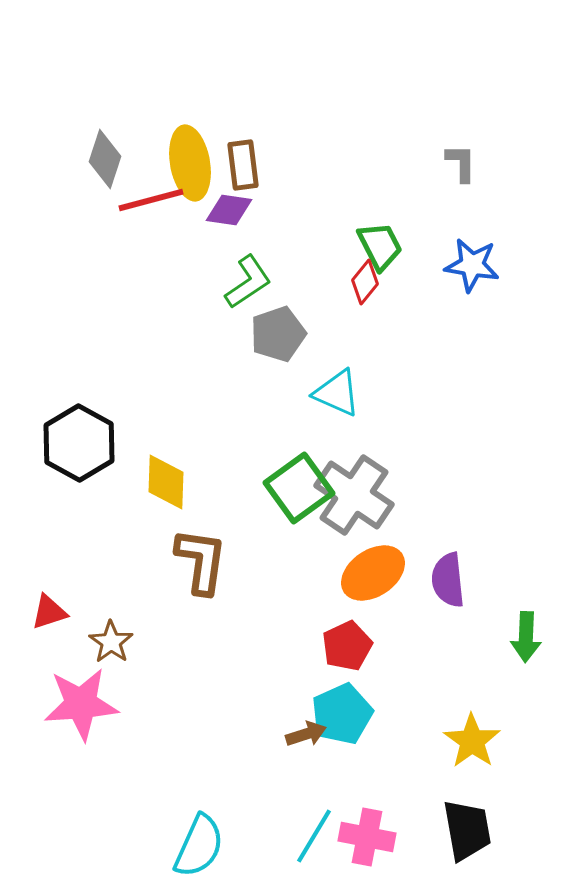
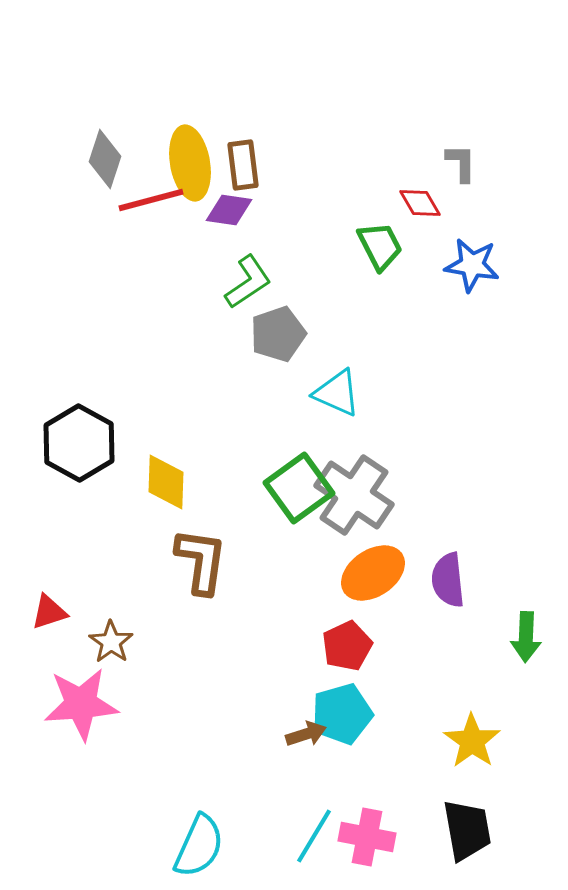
red diamond: moved 55 px right, 79 px up; rotated 69 degrees counterclockwise
cyan pentagon: rotated 8 degrees clockwise
